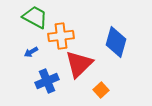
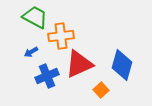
blue diamond: moved 6 px right, 23 px down
red triangle: rotated 20 degrees clockwise
blue cross: moved 5 px up
